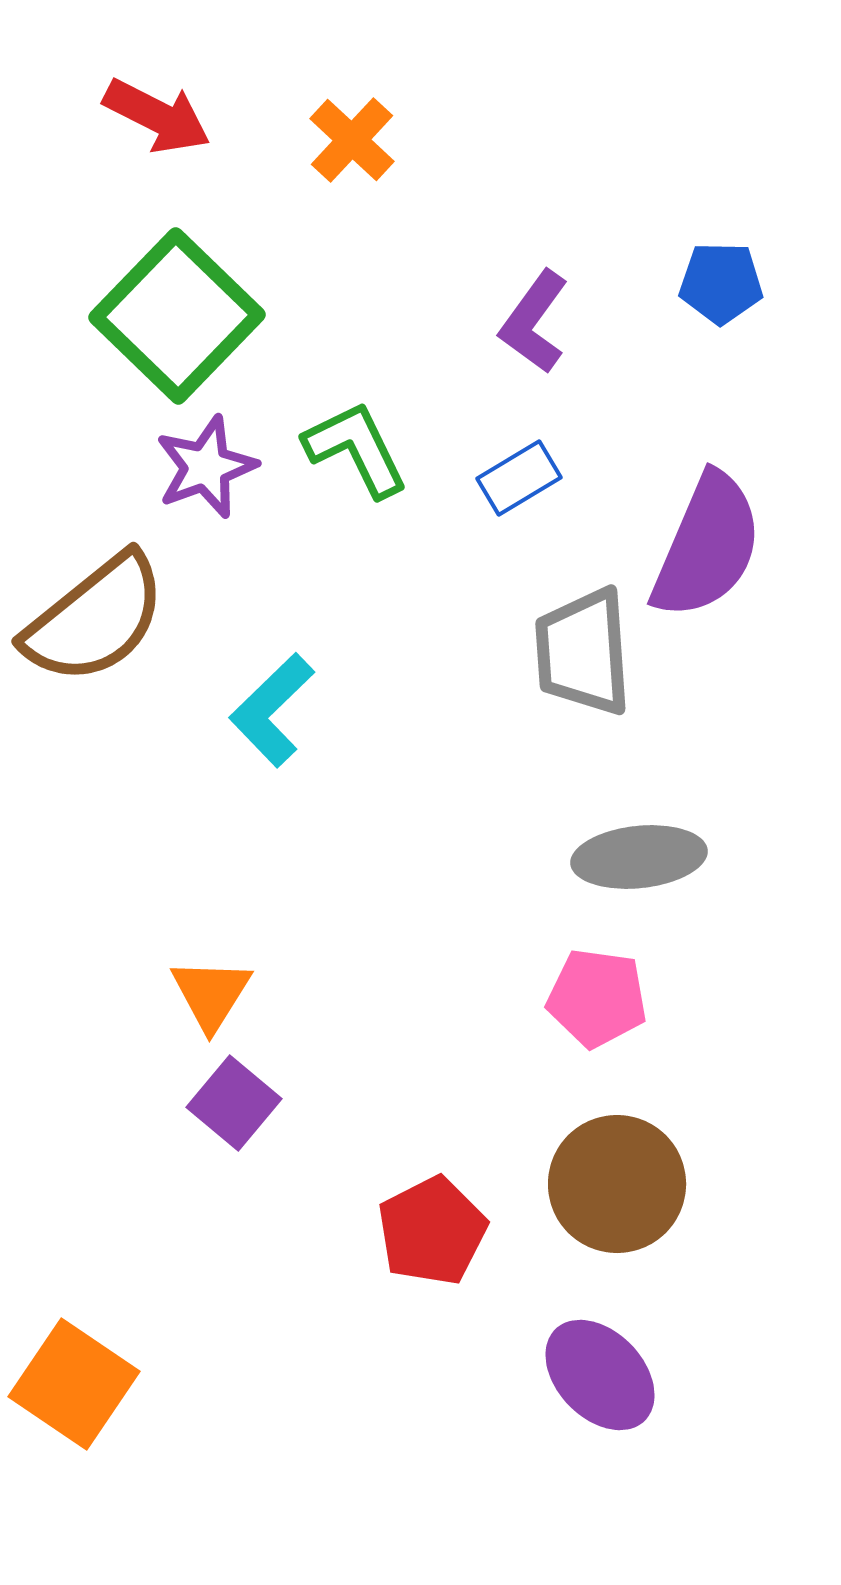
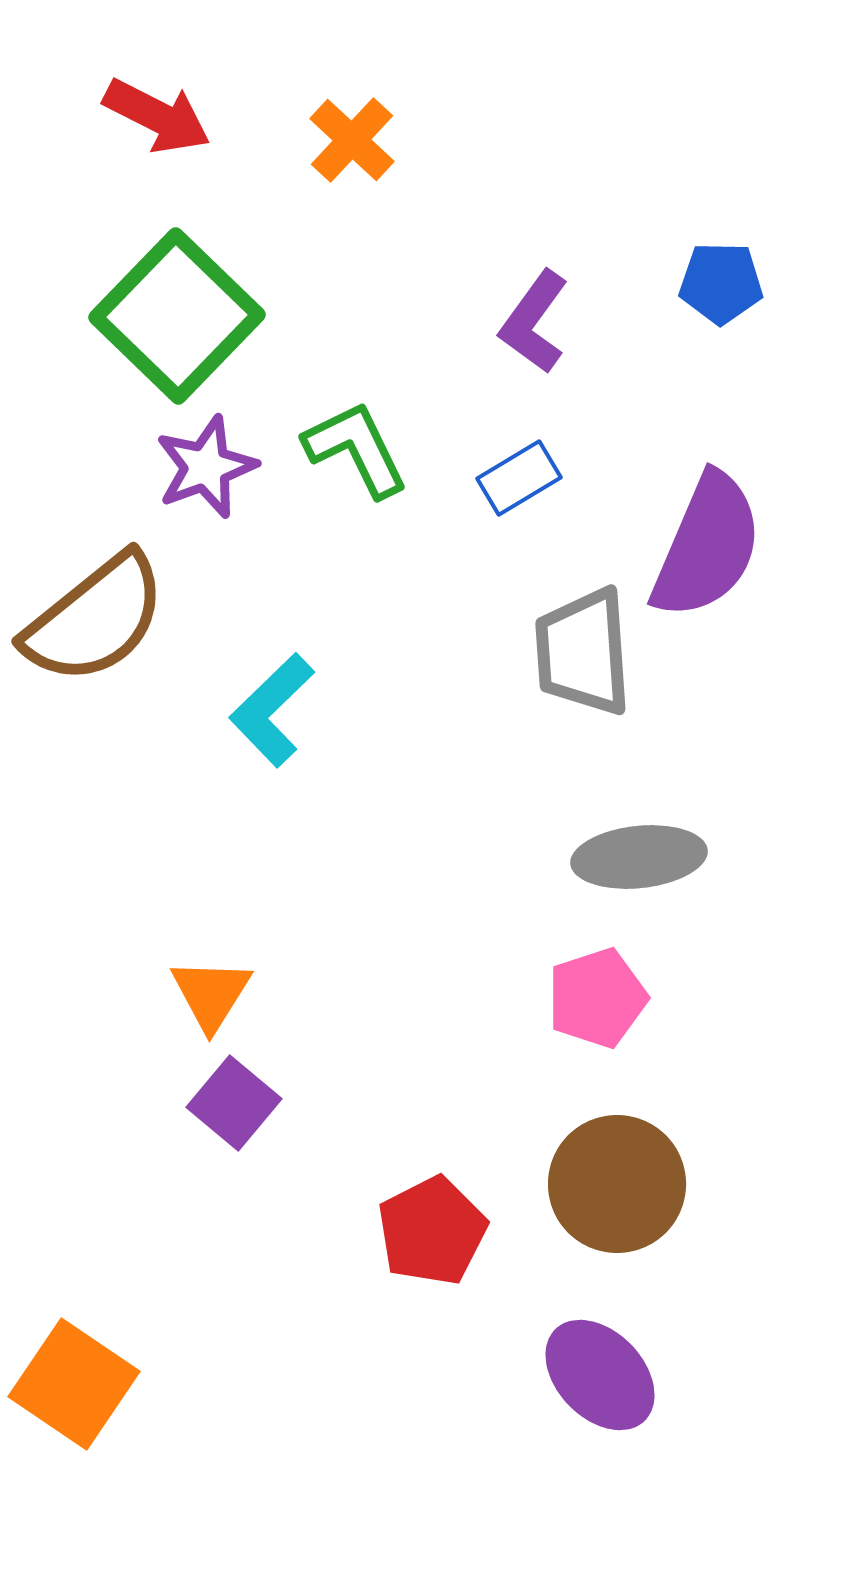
pink pentagon: rotated 26 degrees counterclockwise
